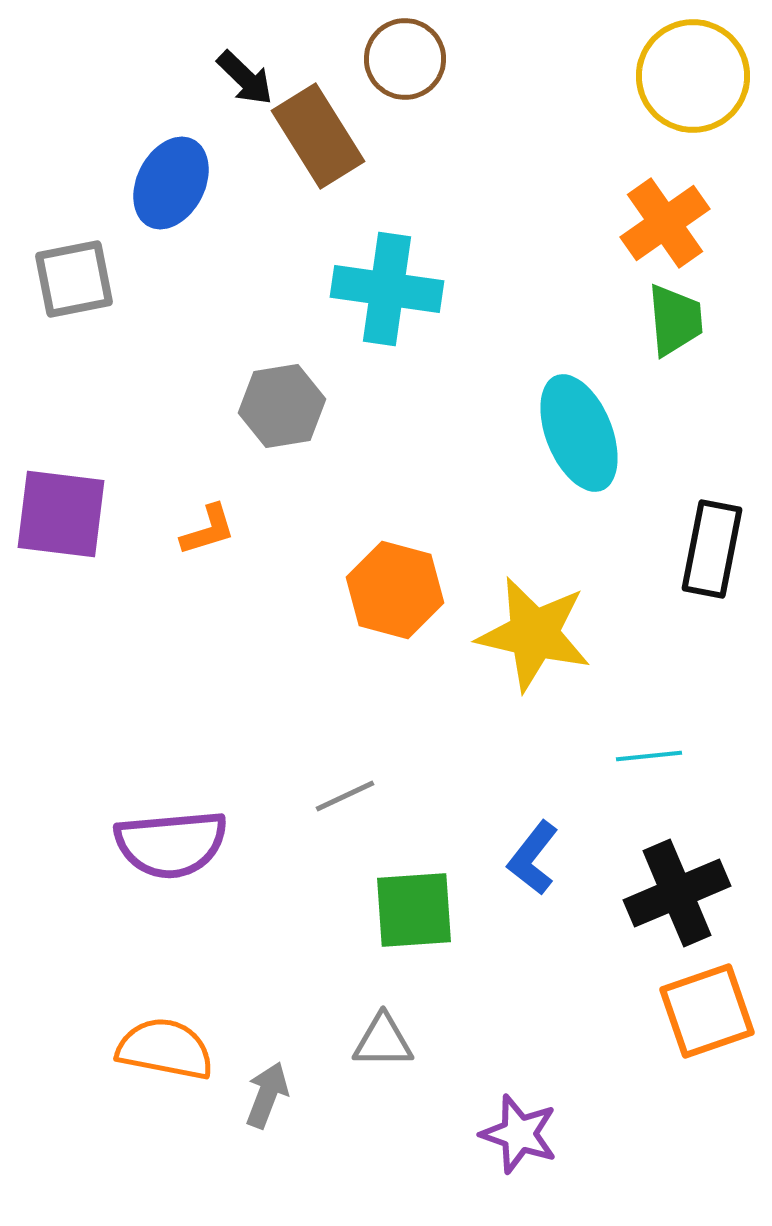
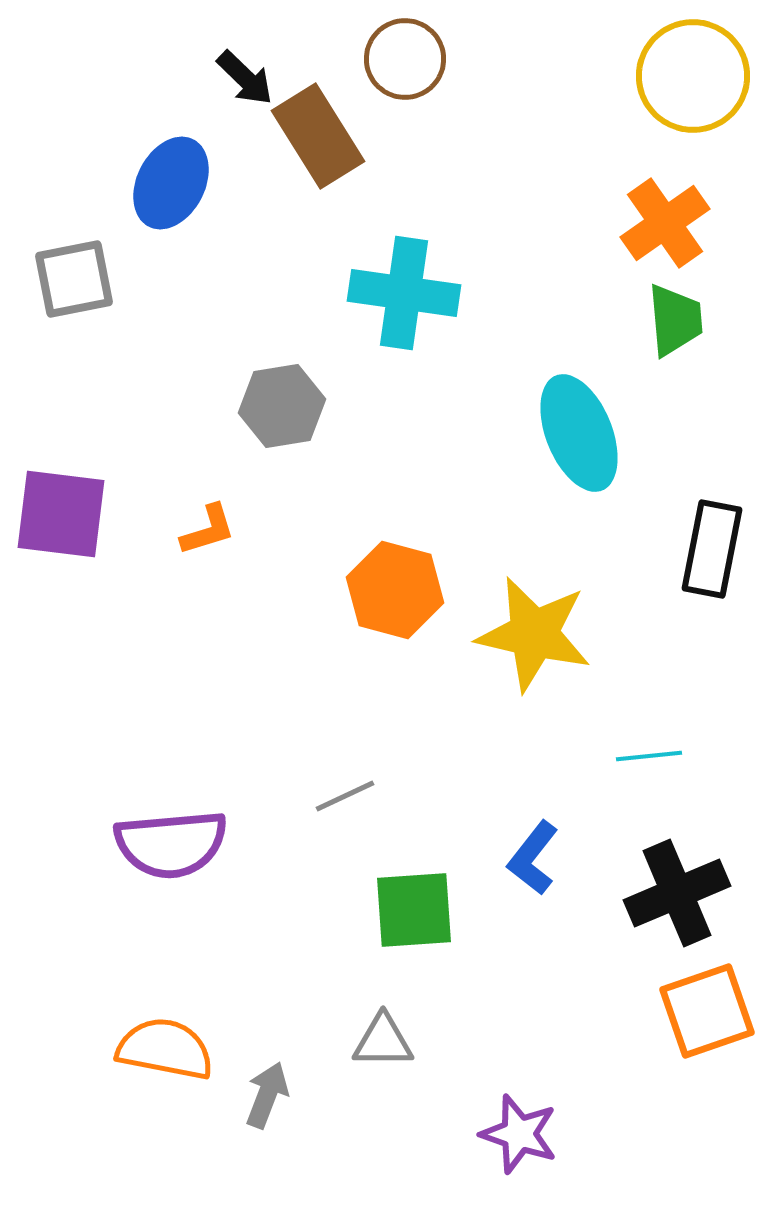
cyan cross: moved 17 px right, 4 px down
